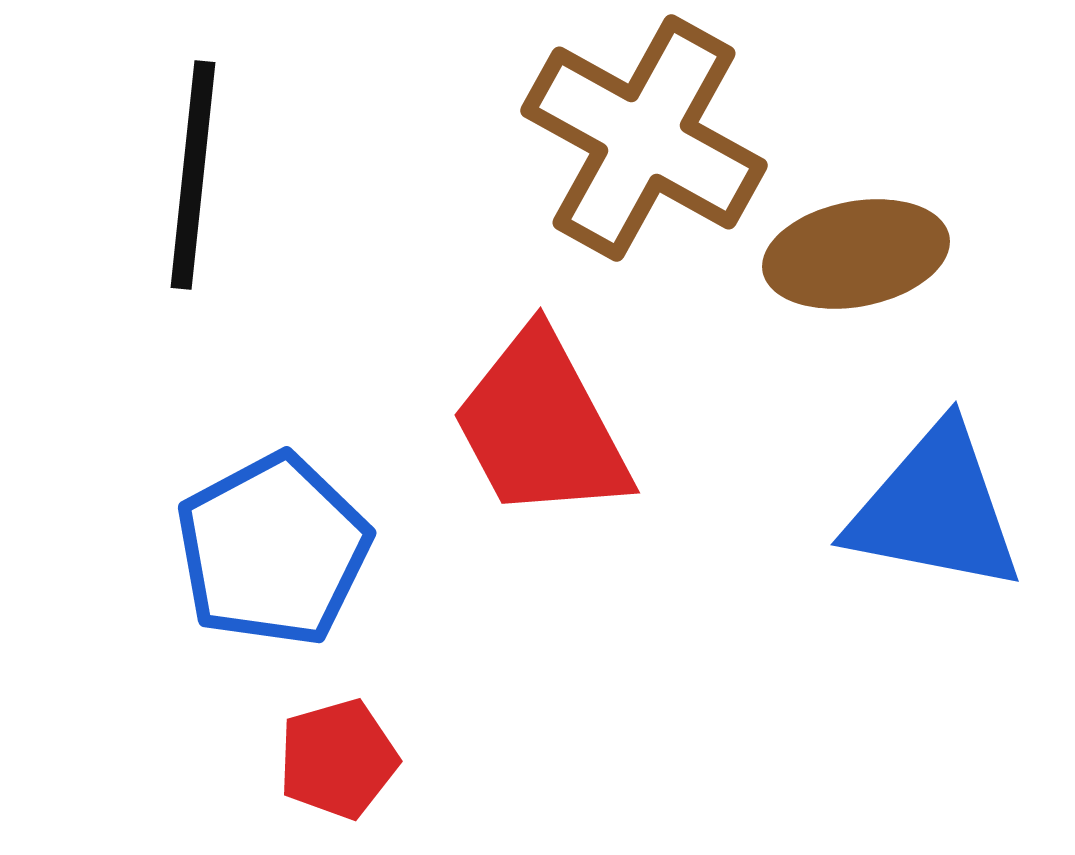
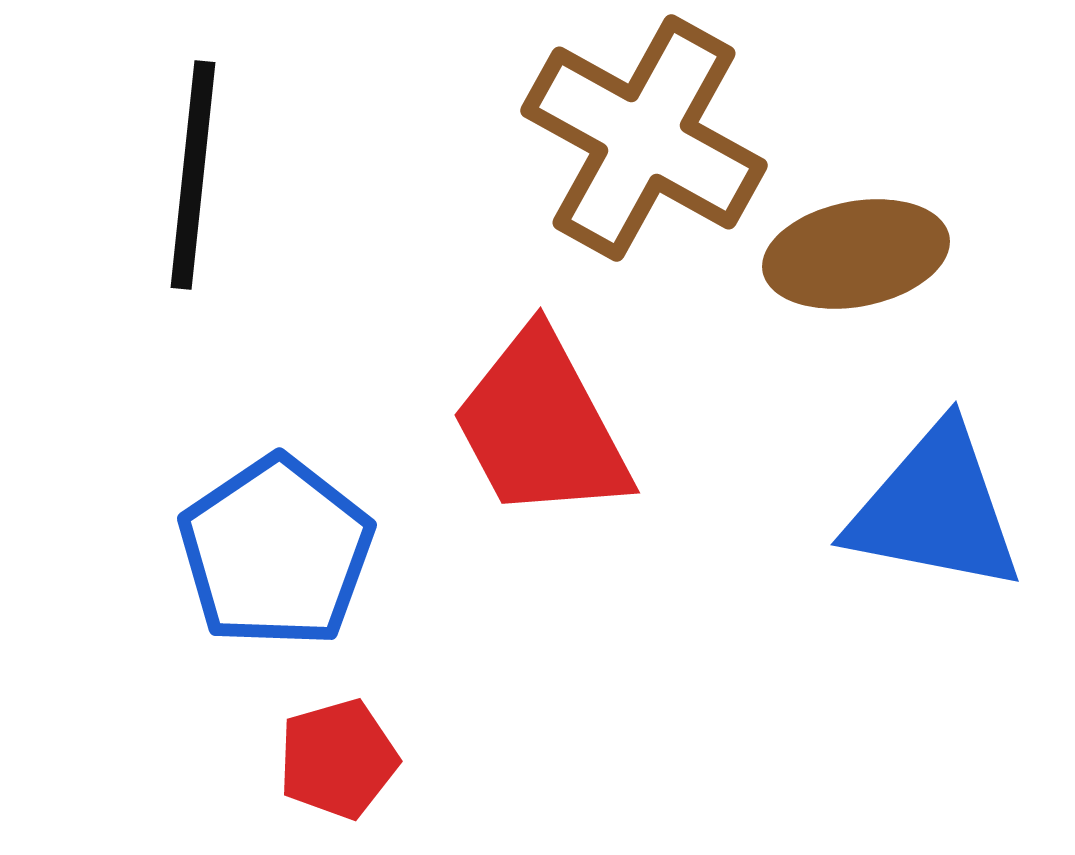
blue pentagon: moved 3 px right, 2 px down; rotated 6 degrees counterclockwise
